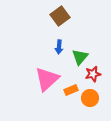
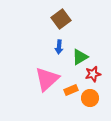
brown square: moved 1 px right, 3 px down
green triangle: rotated 18 degrees clockwise
